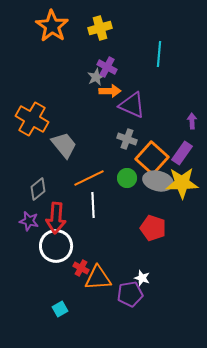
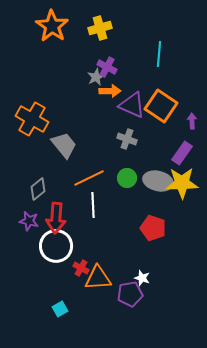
orange square: moved 9 px right, 52 px up; rotated 8 degrees counterclockwise
